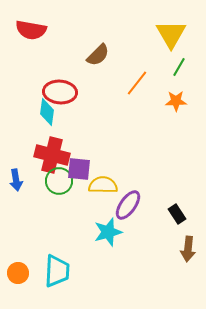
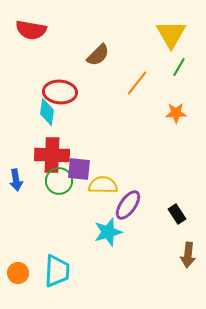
orange star: moved 12 px down
red cross: rotated 12 degrees counterclockwise
brown arrow: moved 6 px down
